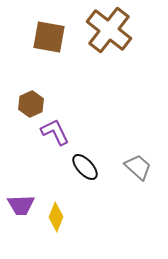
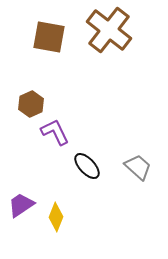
black ellipse: moved 2 px right, 1 px up
purple trapezoid: rotated 148 degrees clockwise
